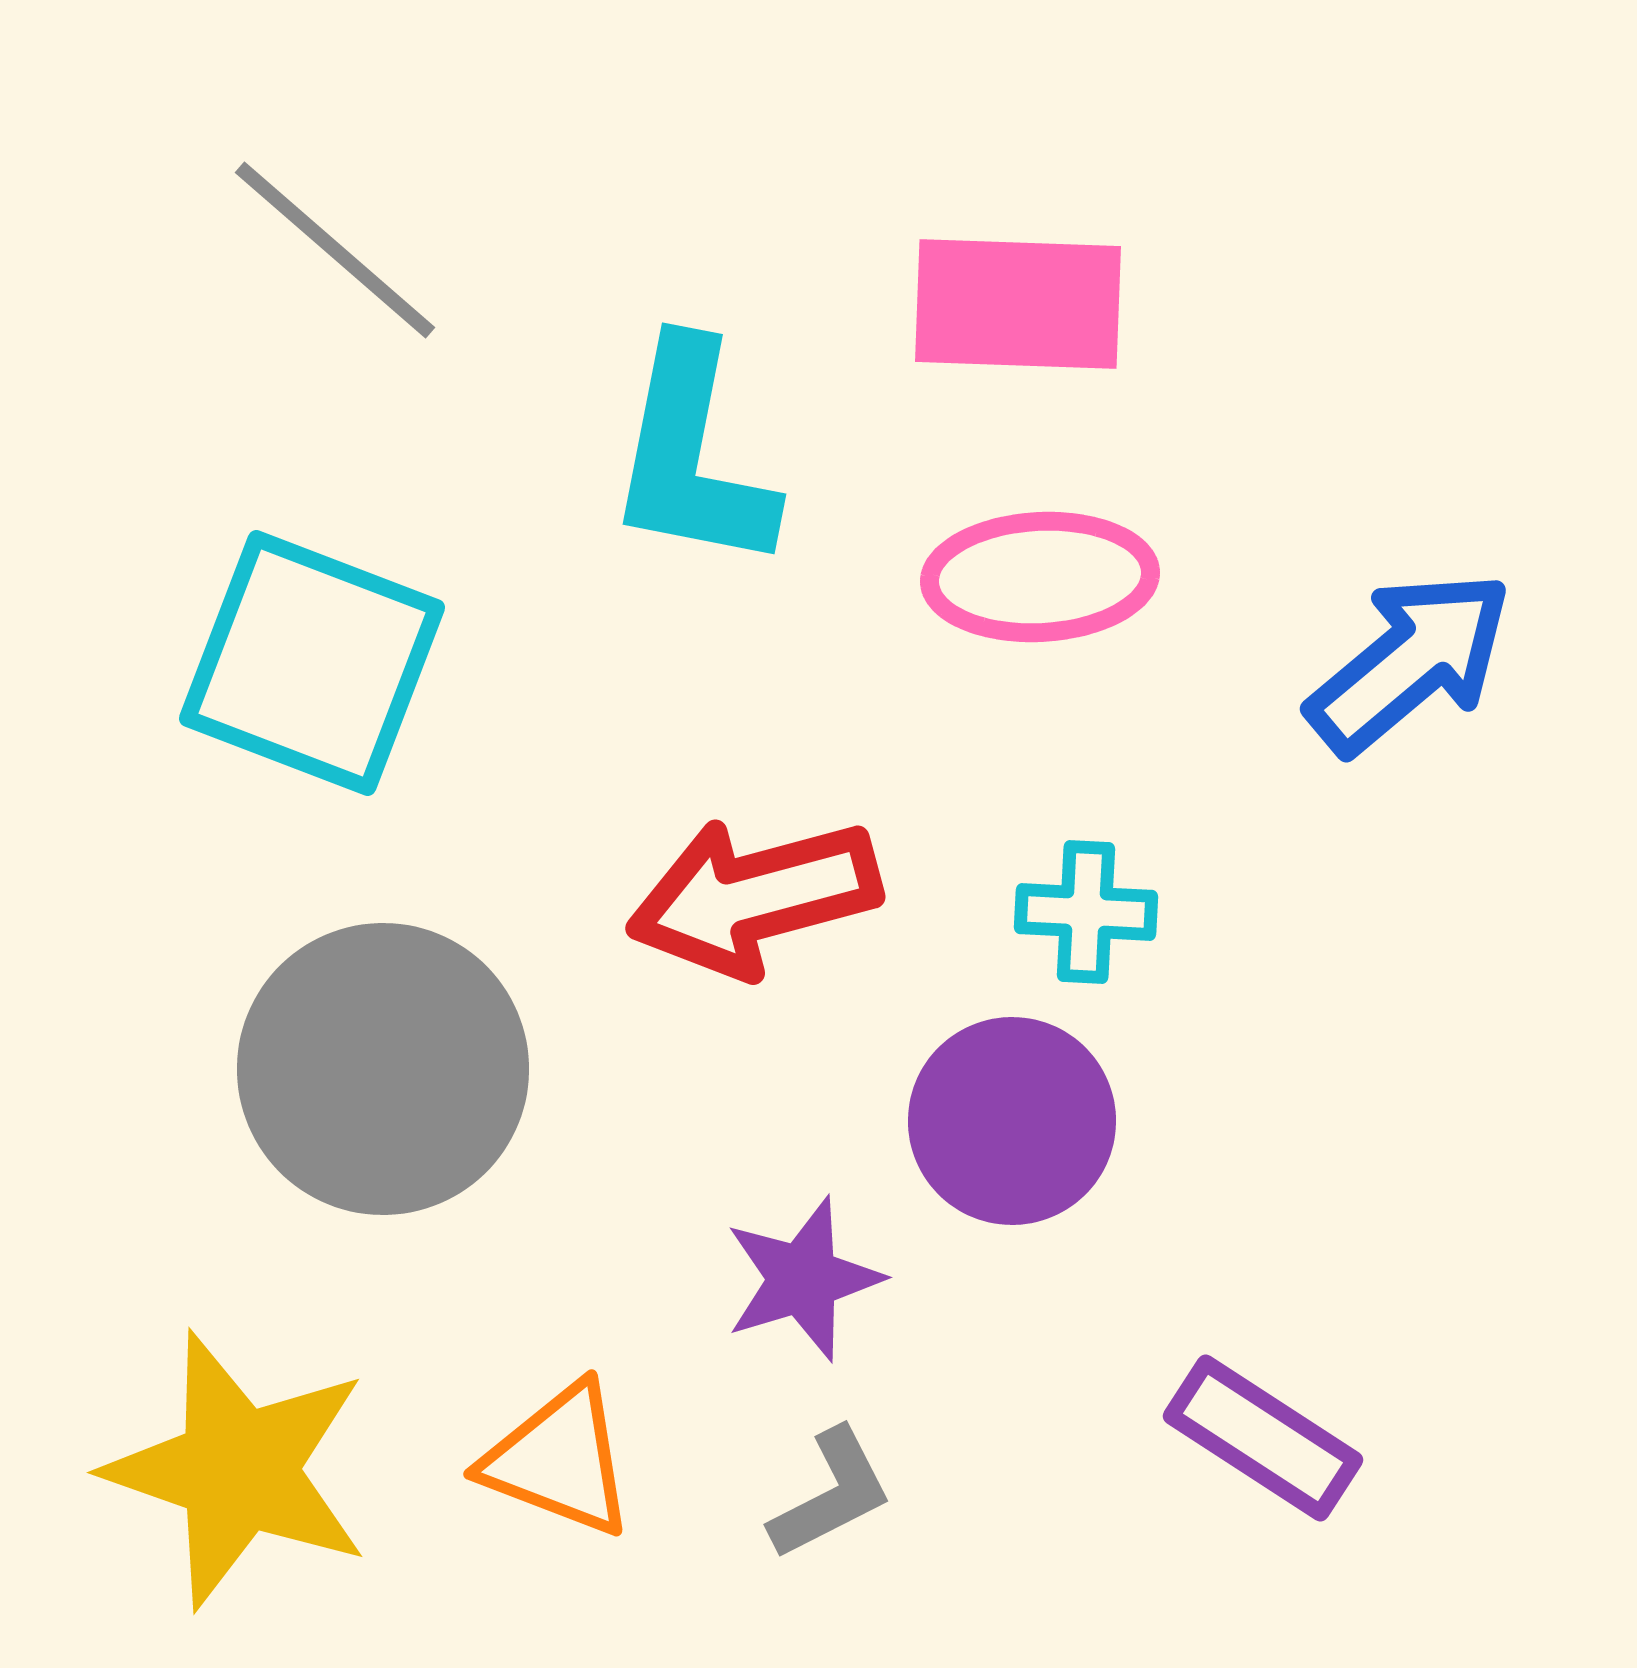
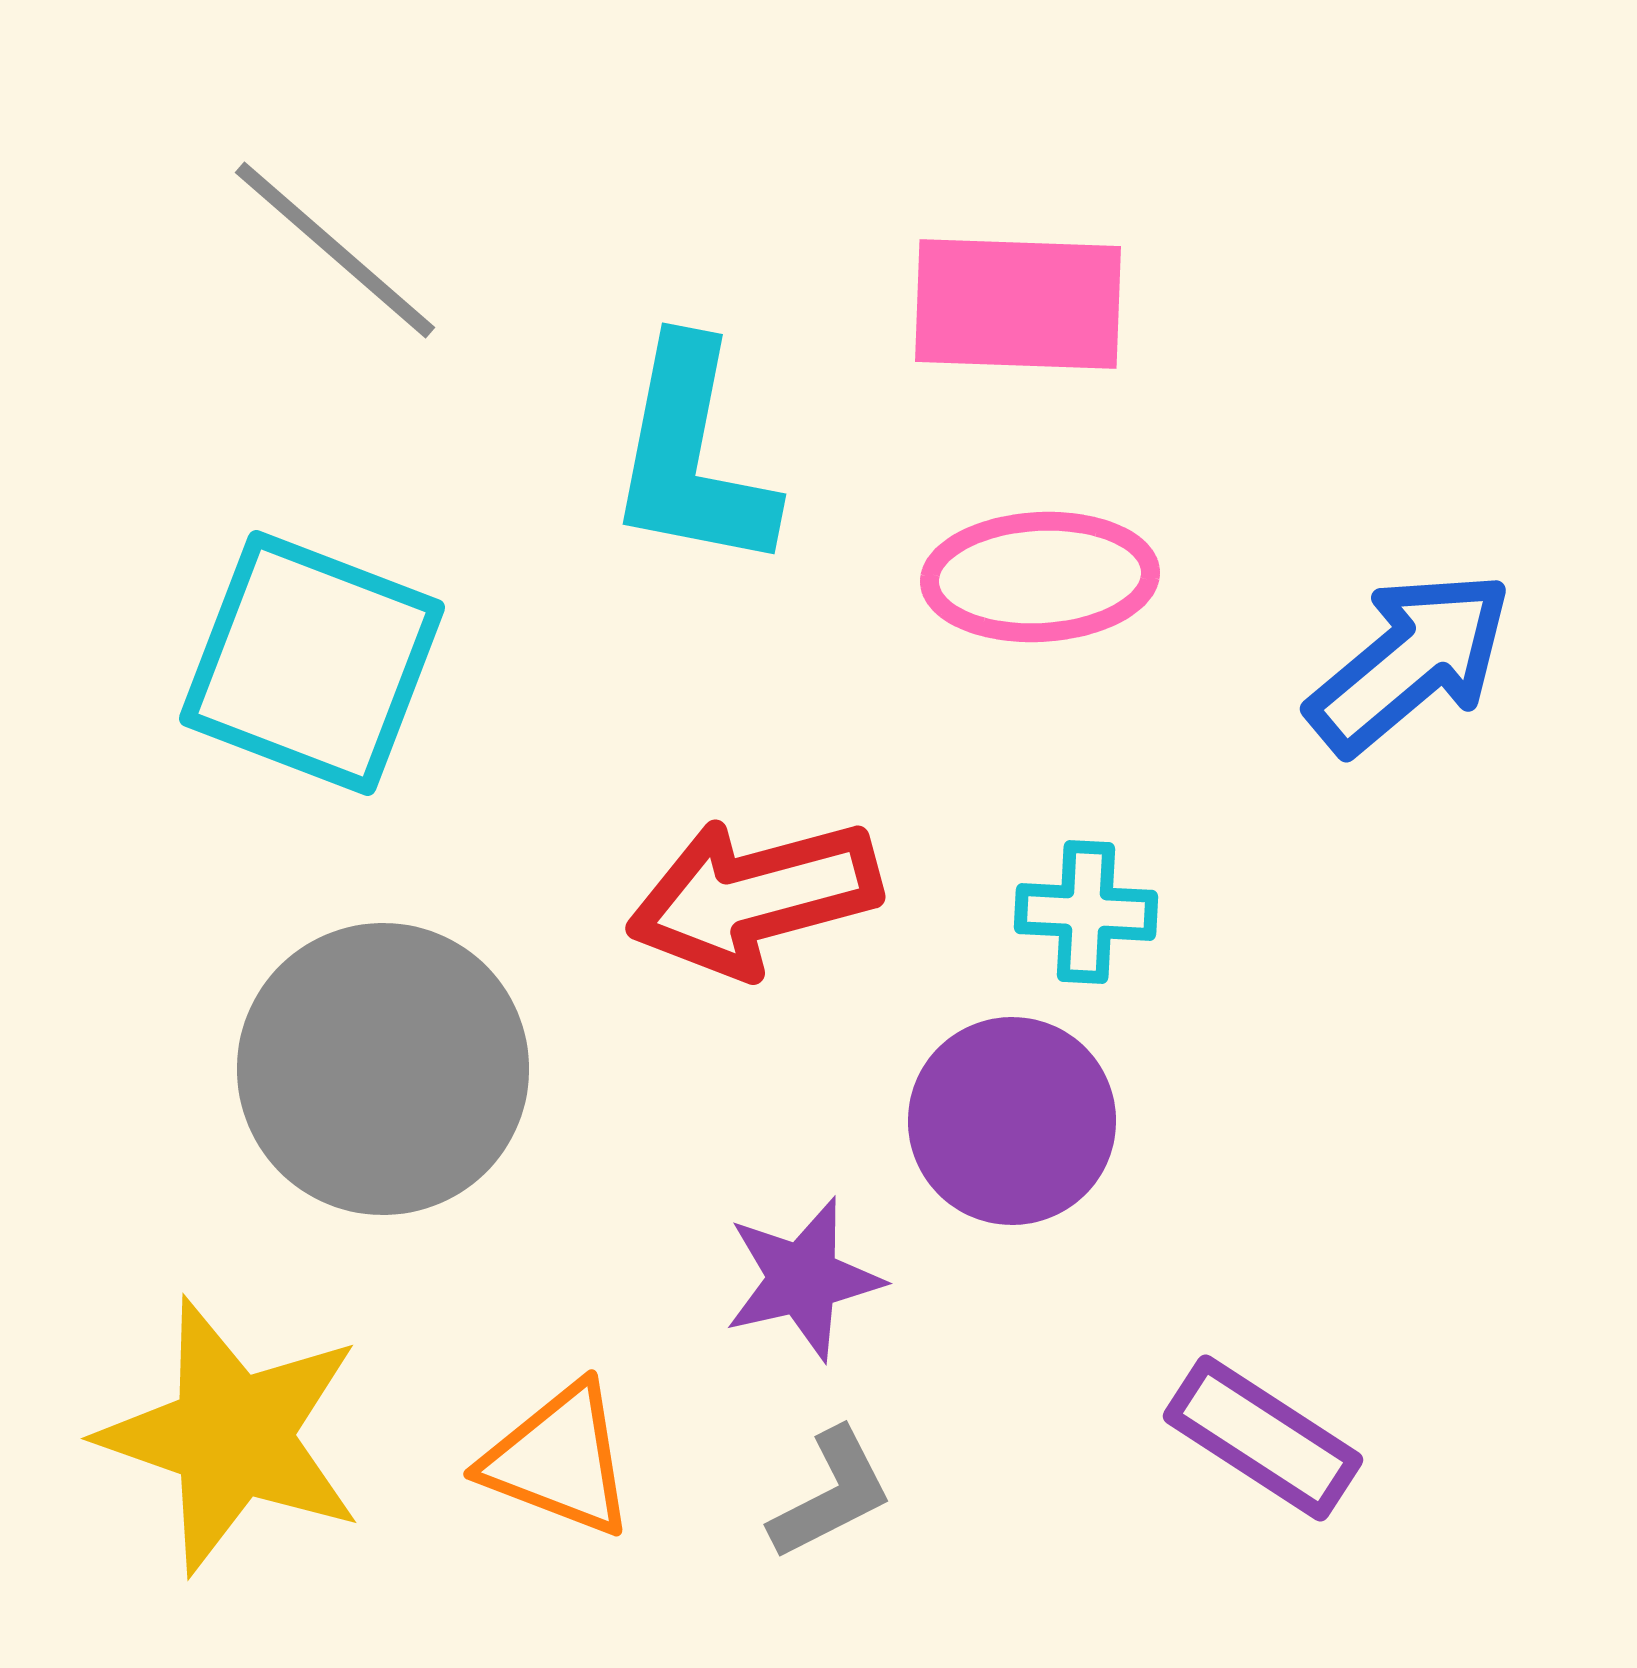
purple star: rotated 4 degrees clockwise
yellow star: moved 6 px left, 34 px up
